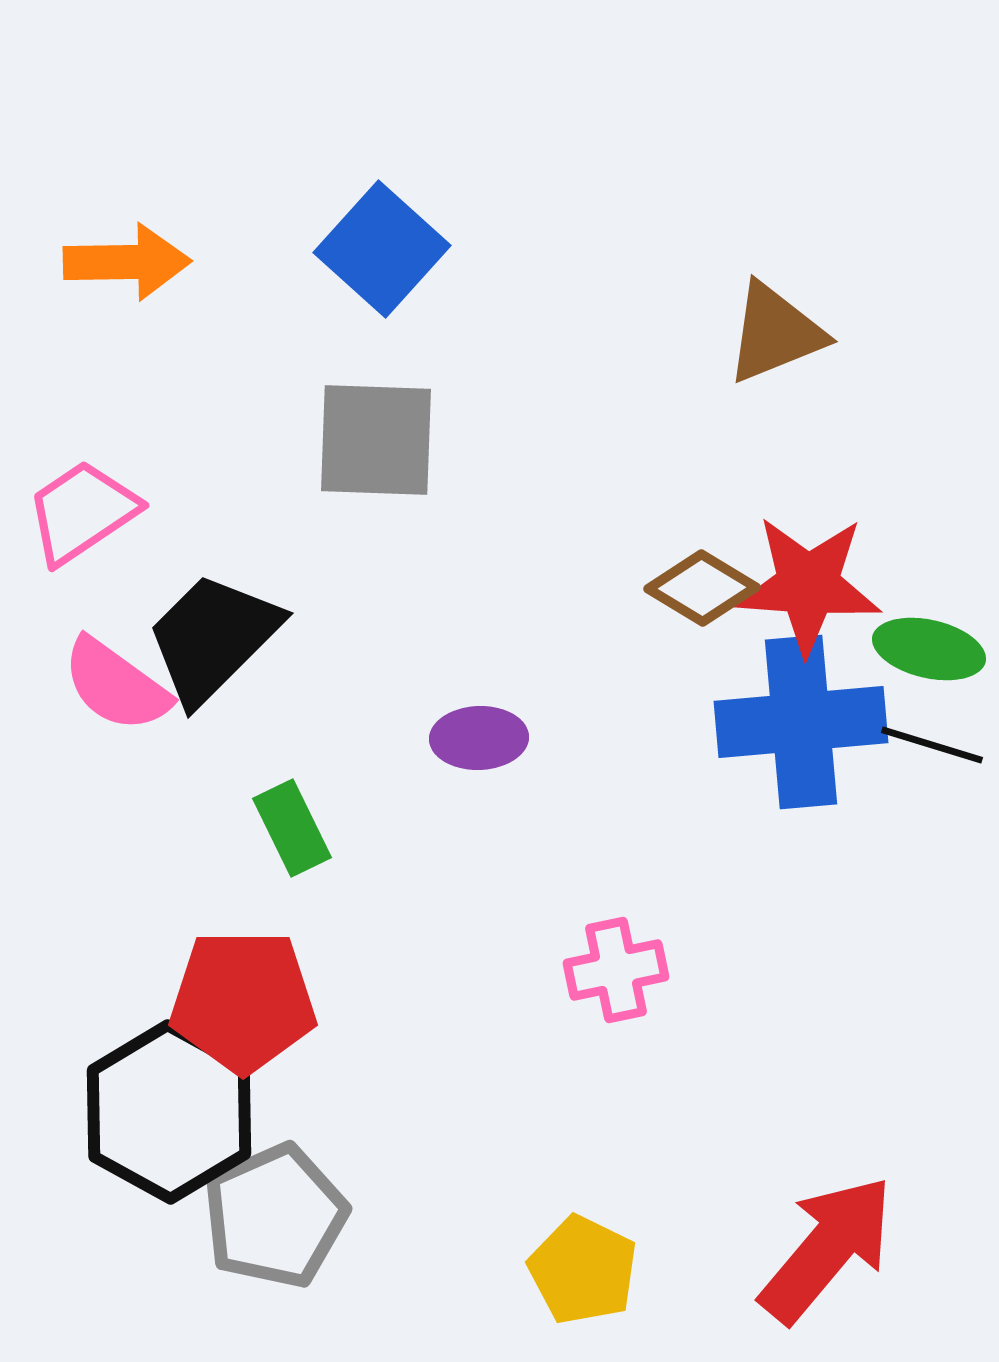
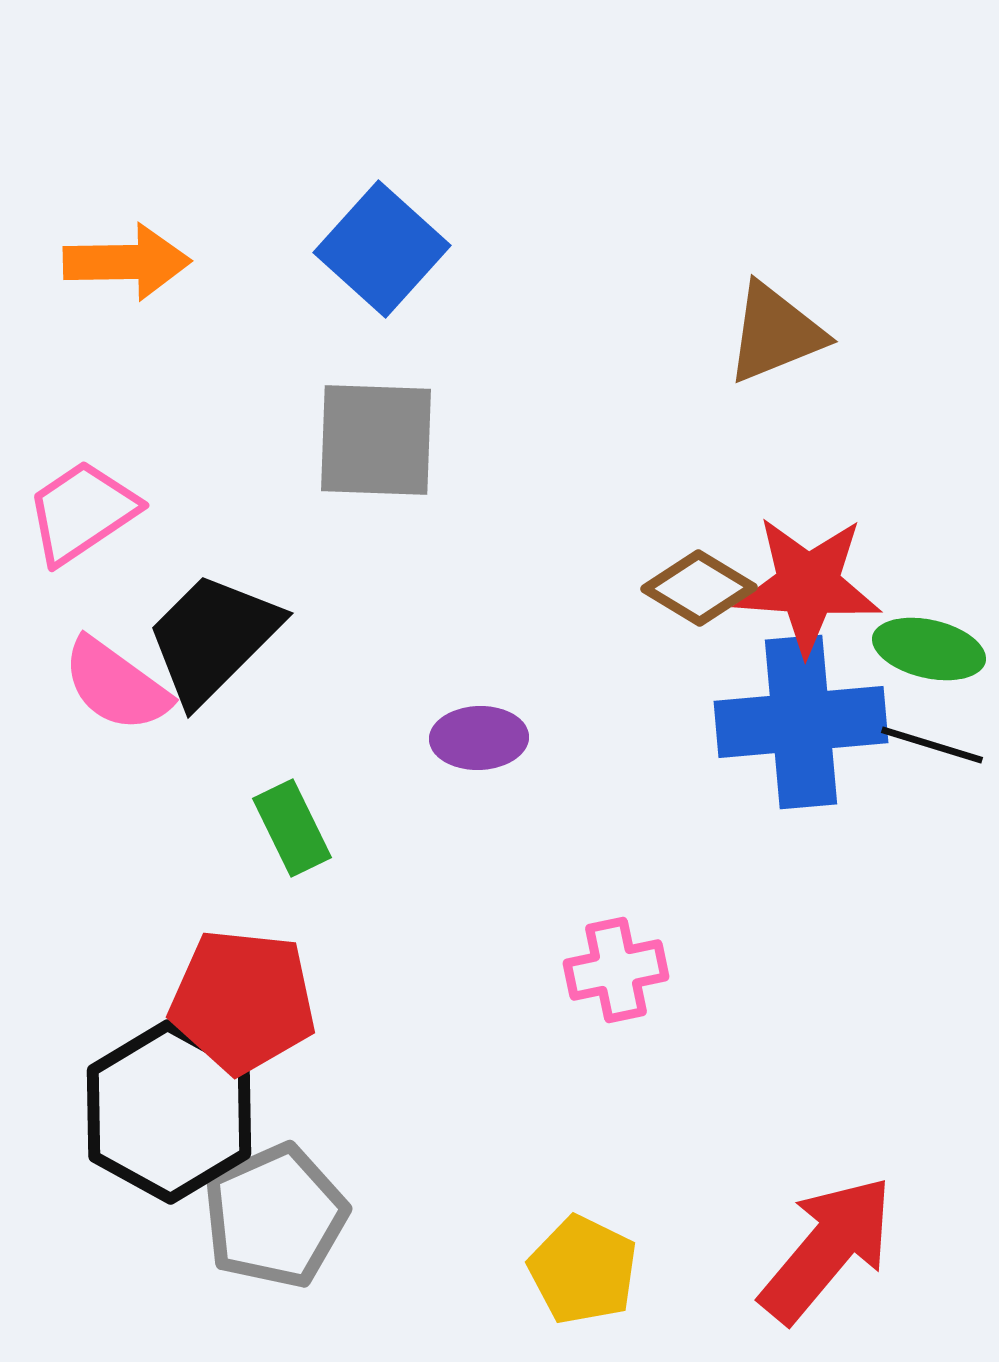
brown diamond: moved 3 px left
red pentagon: rotated 6 degrees clockwise
